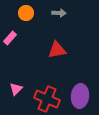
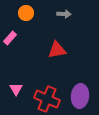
gray arrow: moved 5 px right, 1 px down
pink triangle: rotated 16 degrees counterclockwise
